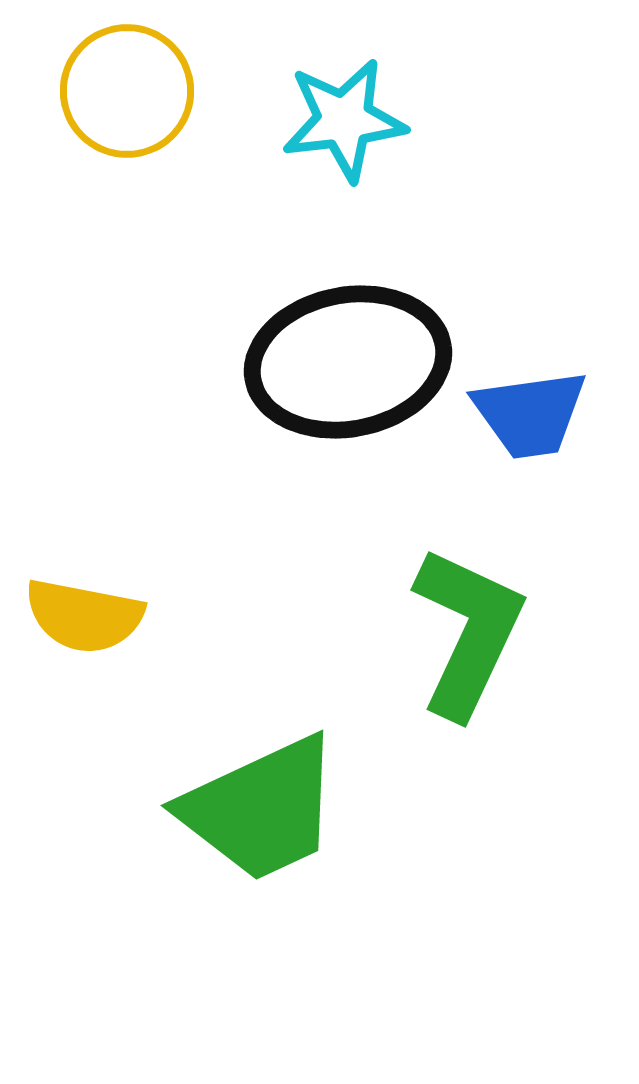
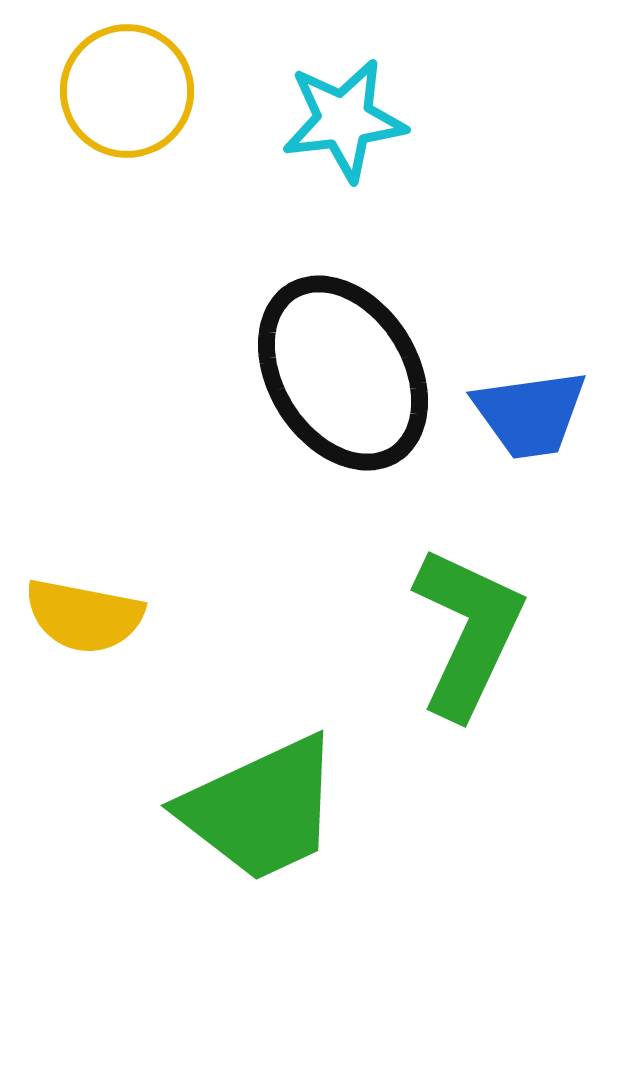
black ellipse: moved 5 px left, 11 px down; rotated 69 degrees clockwise
